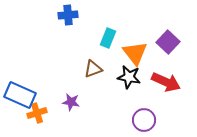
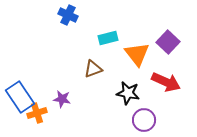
blue cross: rotated 30 degrees clockwise
cyan rectangle: rotated 54 degrees clockwise
orange triangle: moved 2 px right, 1 px down
black star: moved 1 px left, 16 px down
blue rectangle: moved 2 px down; rotated 32 degrees clockwise
purple star: moved 9 px left, 3 px up
